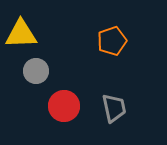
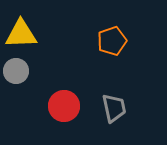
gray circle: moved 20 px left
